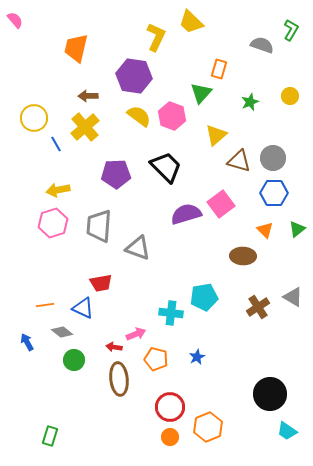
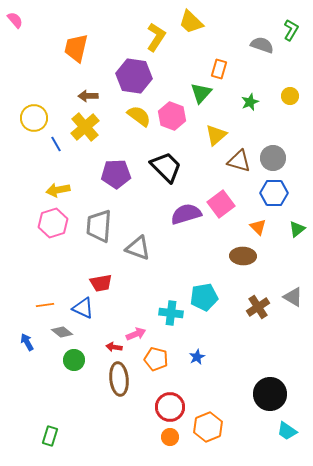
yellow L-shape at (156, 37): rotated 8 degrees clockwise
orange triangle at (265, 230): moved 7 px left, 3 px up
